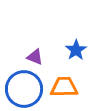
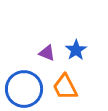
purple triangle: moved 12 px right, 4 px up
orange trapezoid: moved 1 px right; rotated 116 degrees counterclockwise
